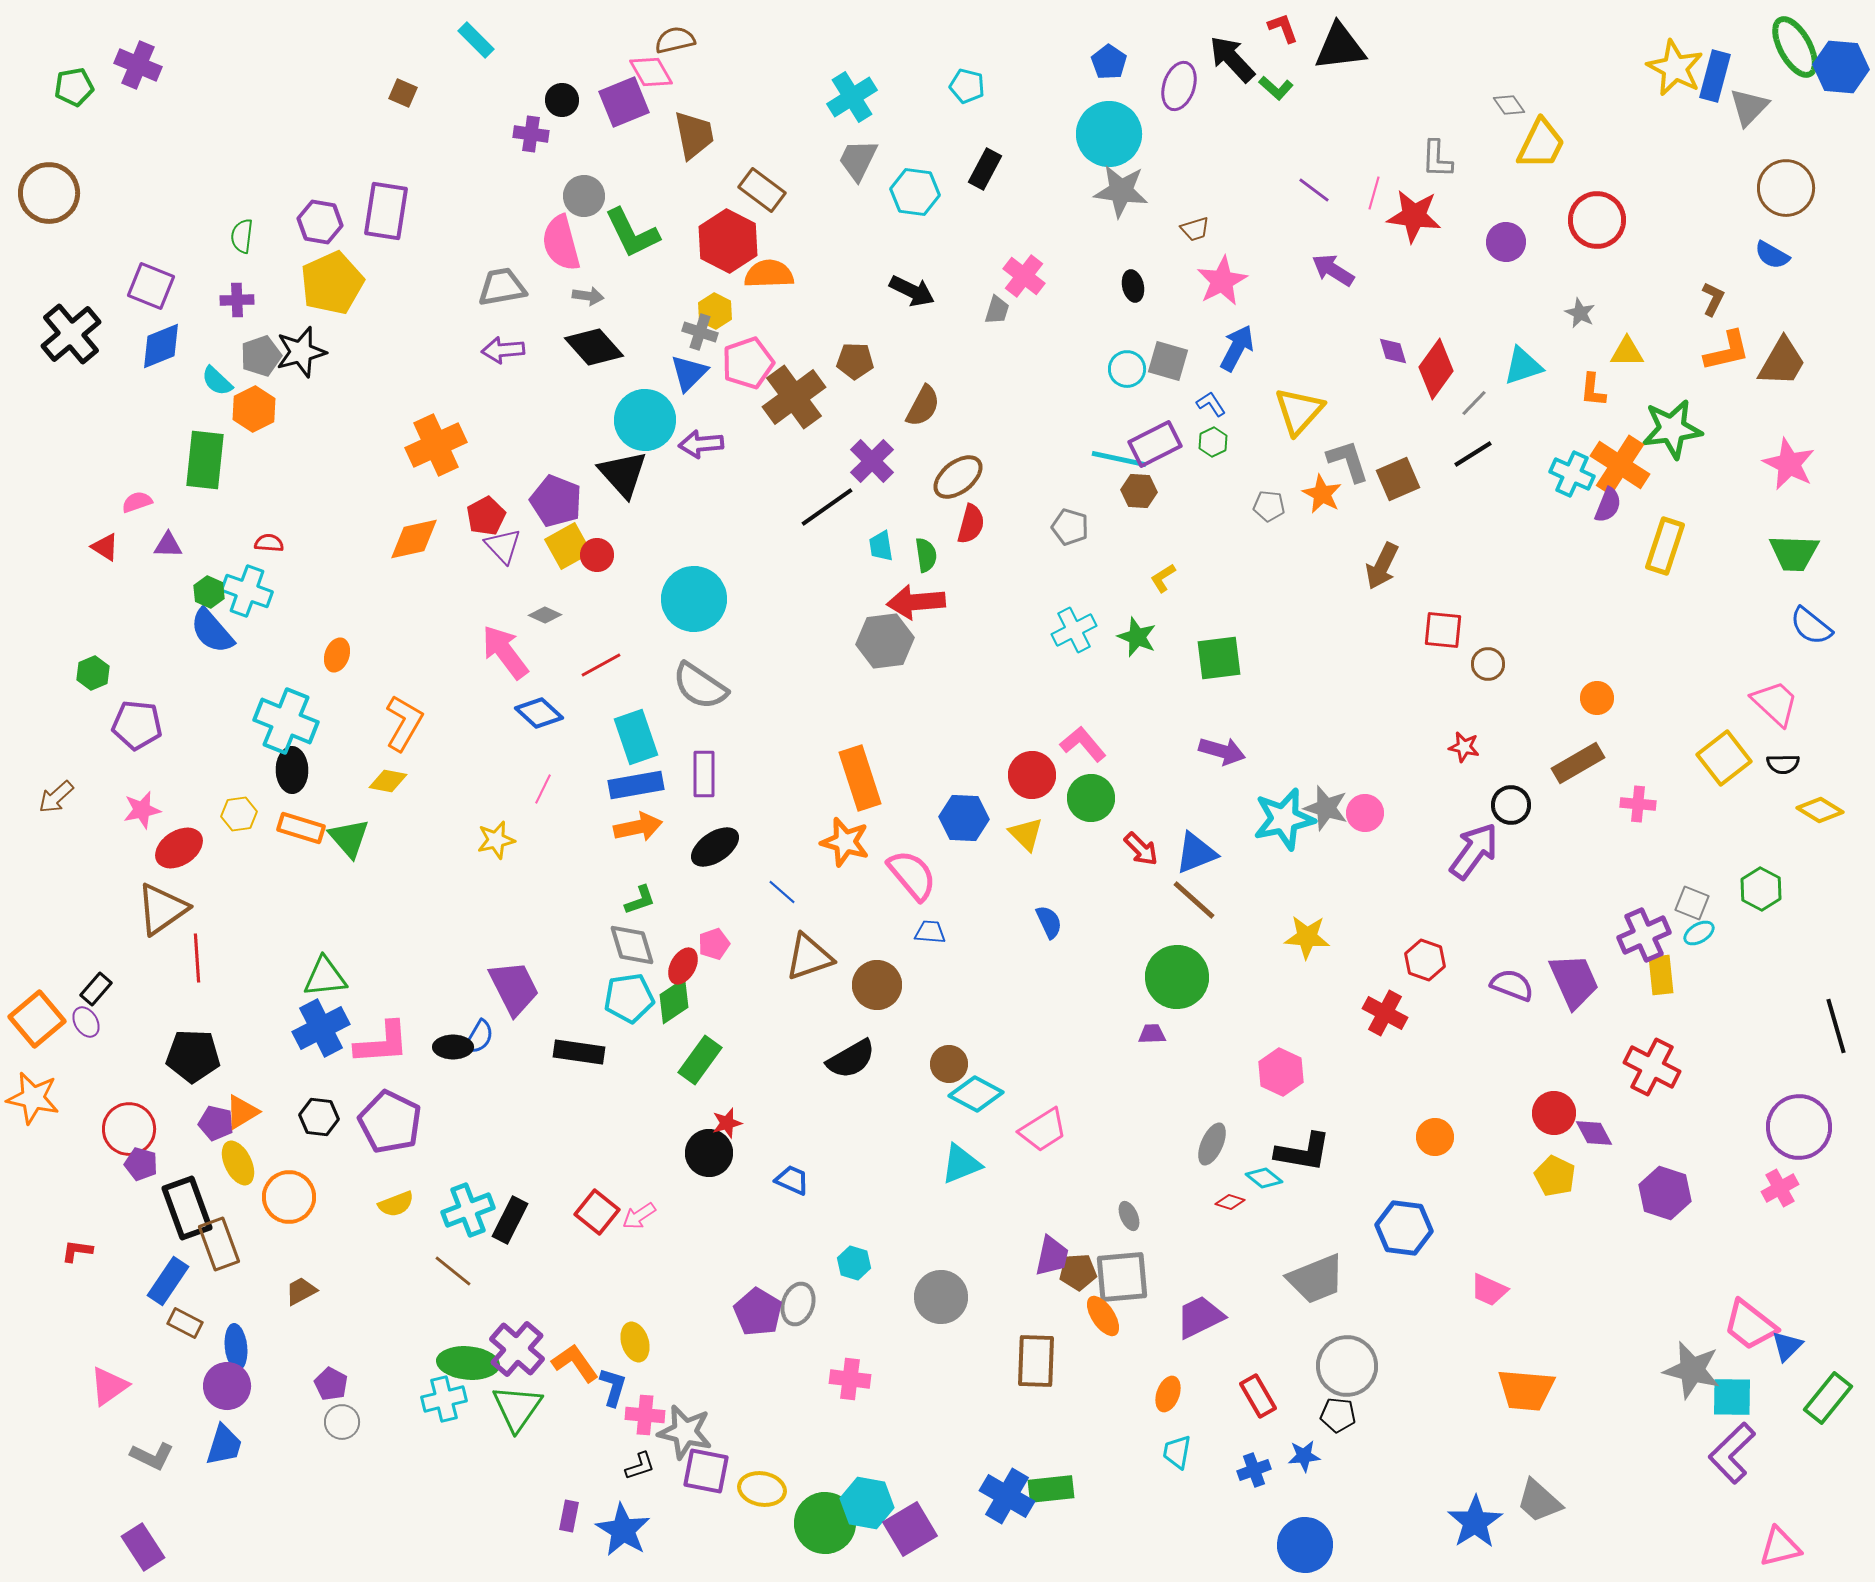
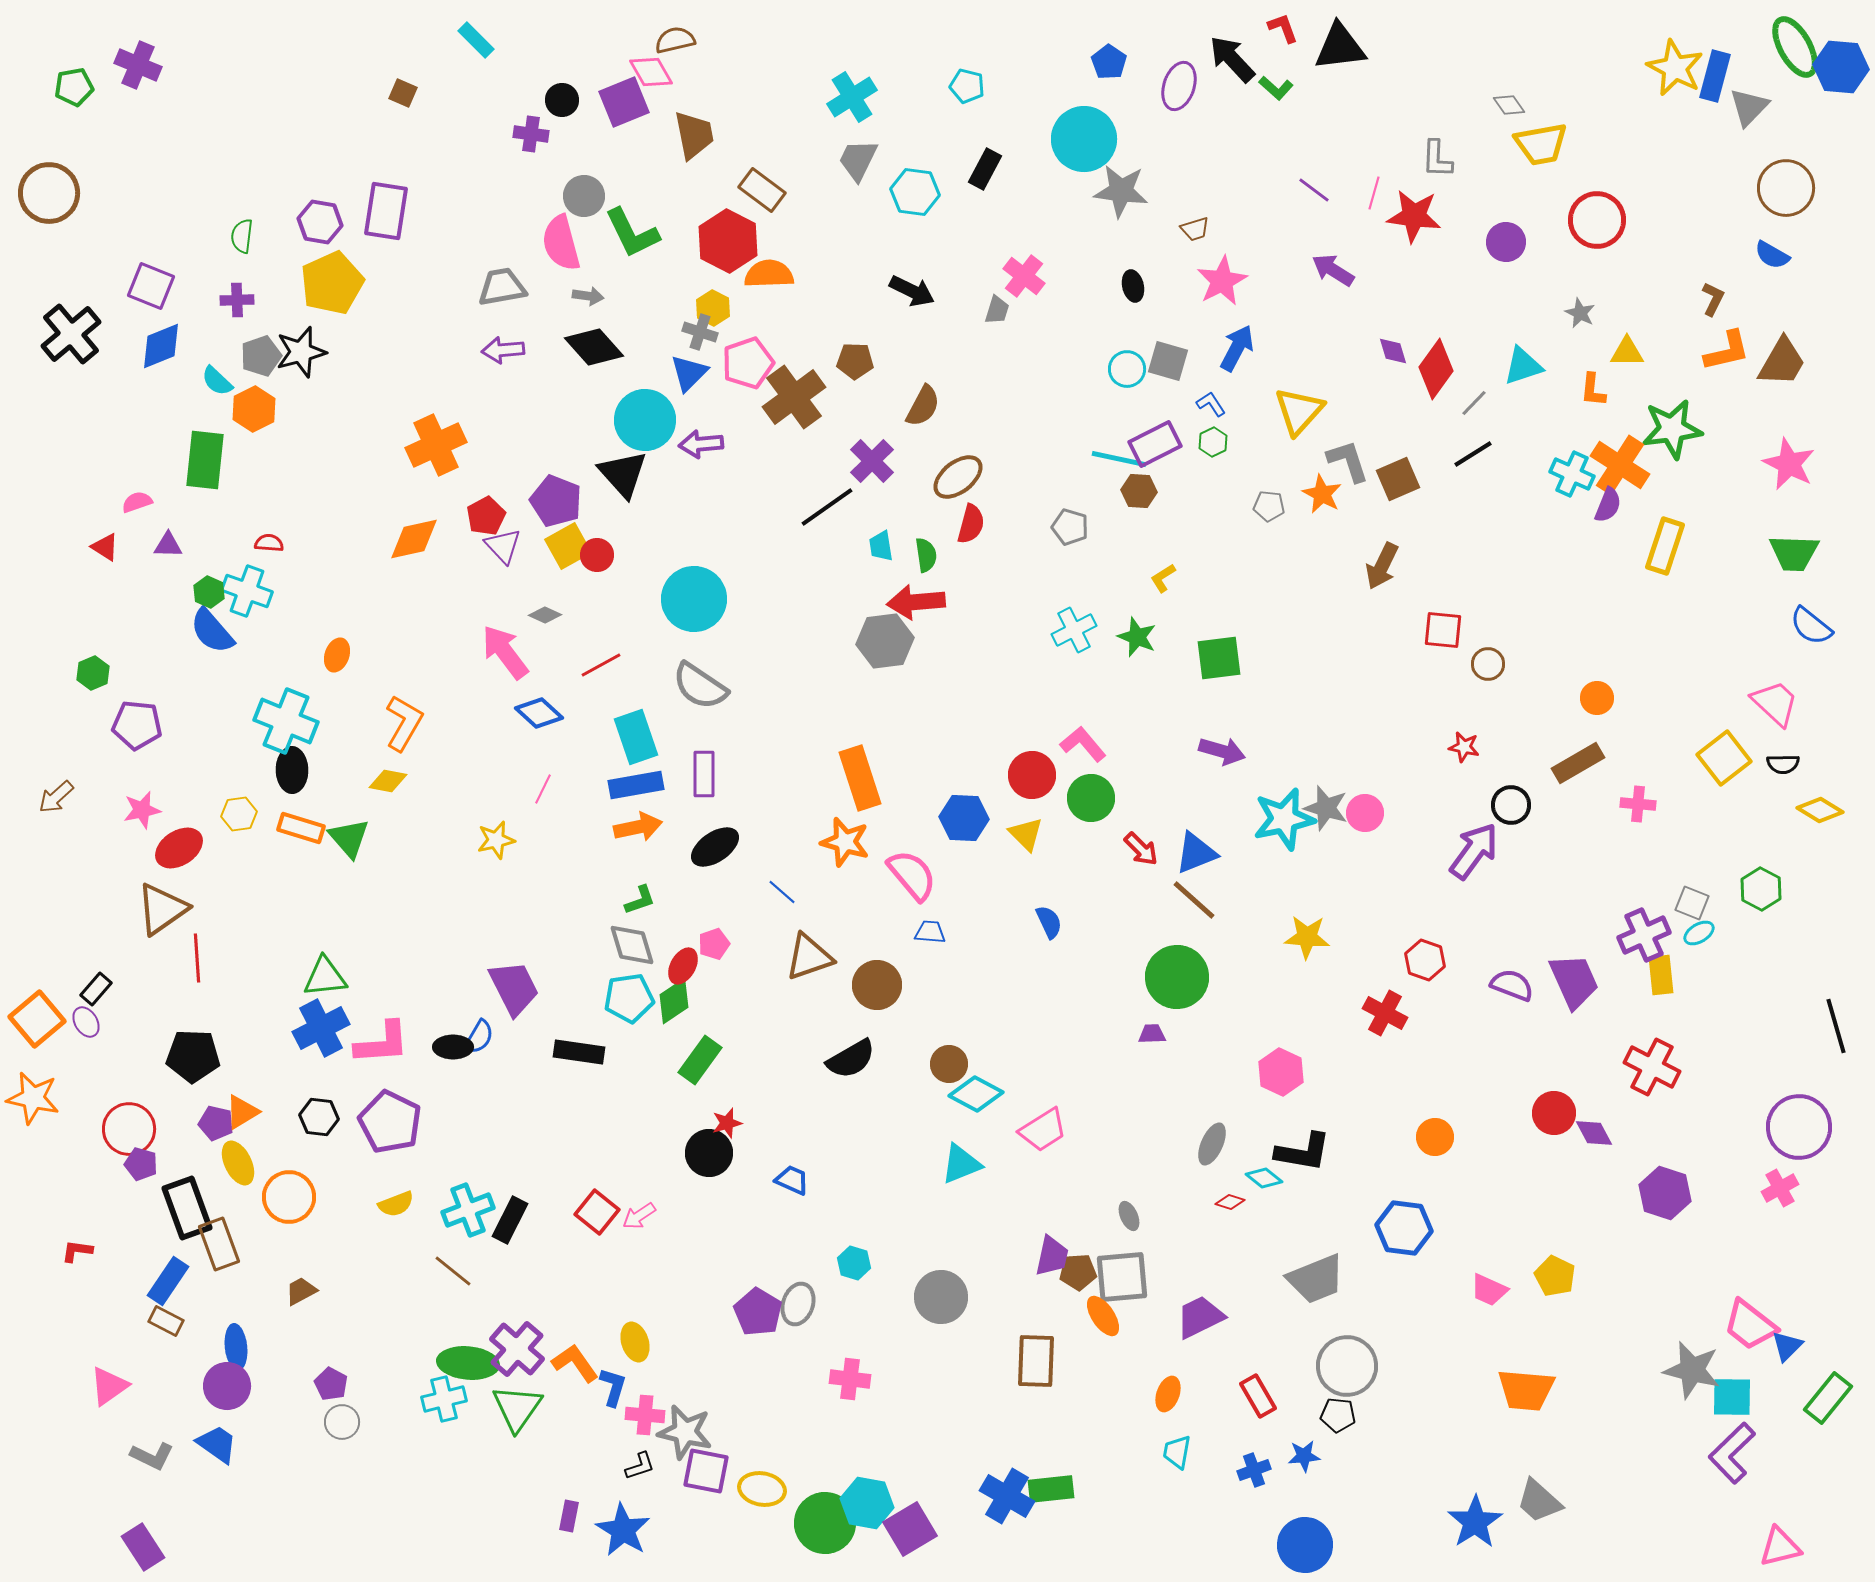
cyan circle at (1109, 134): moved 25 px left, 5 px down
yellow trapezoid at (1541, 144): rotated 54 degrees clockwise
yellow hexagon at (715, 311): moved 2 px left, 3 px up
yellow pentagon at (1555, 1176): moved 100 px down
brown rectangle at (185, 1323): moved 19 px left, 2 px up
blue trapezoid at (224, 1445): moved 7 px left, 1 px up; rotated 72 degrees counterclockwise
